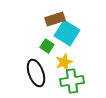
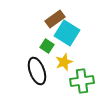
brown rectangle: rotated 18 degrees counterclockwise
black ellipse: moved 1 px right, 2 px up
green cross: moved 10 px right
